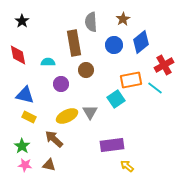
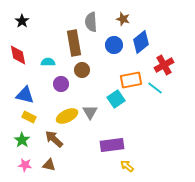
brown star: rotated 24 degrees counterclockwise
brown circle: moved 4 px left
green star: moved 6 px up
